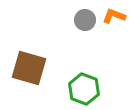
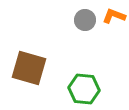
green hexagon: rotated 16 degrees counterclockwise
